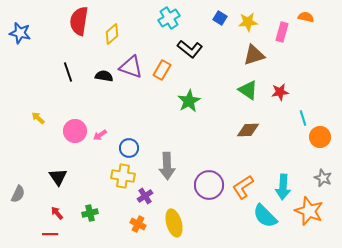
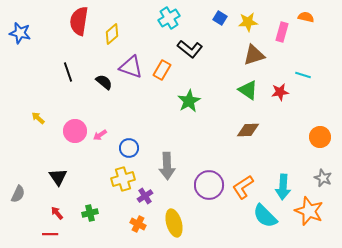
black semicircle: moved 6 px down; rotated 30 degrees clockwise
cyan line: moved 43 px up; rotated 56 degrees counterclockwise
yellow cross: moved 3 px down; rotated 25 degrees counterclockwise
